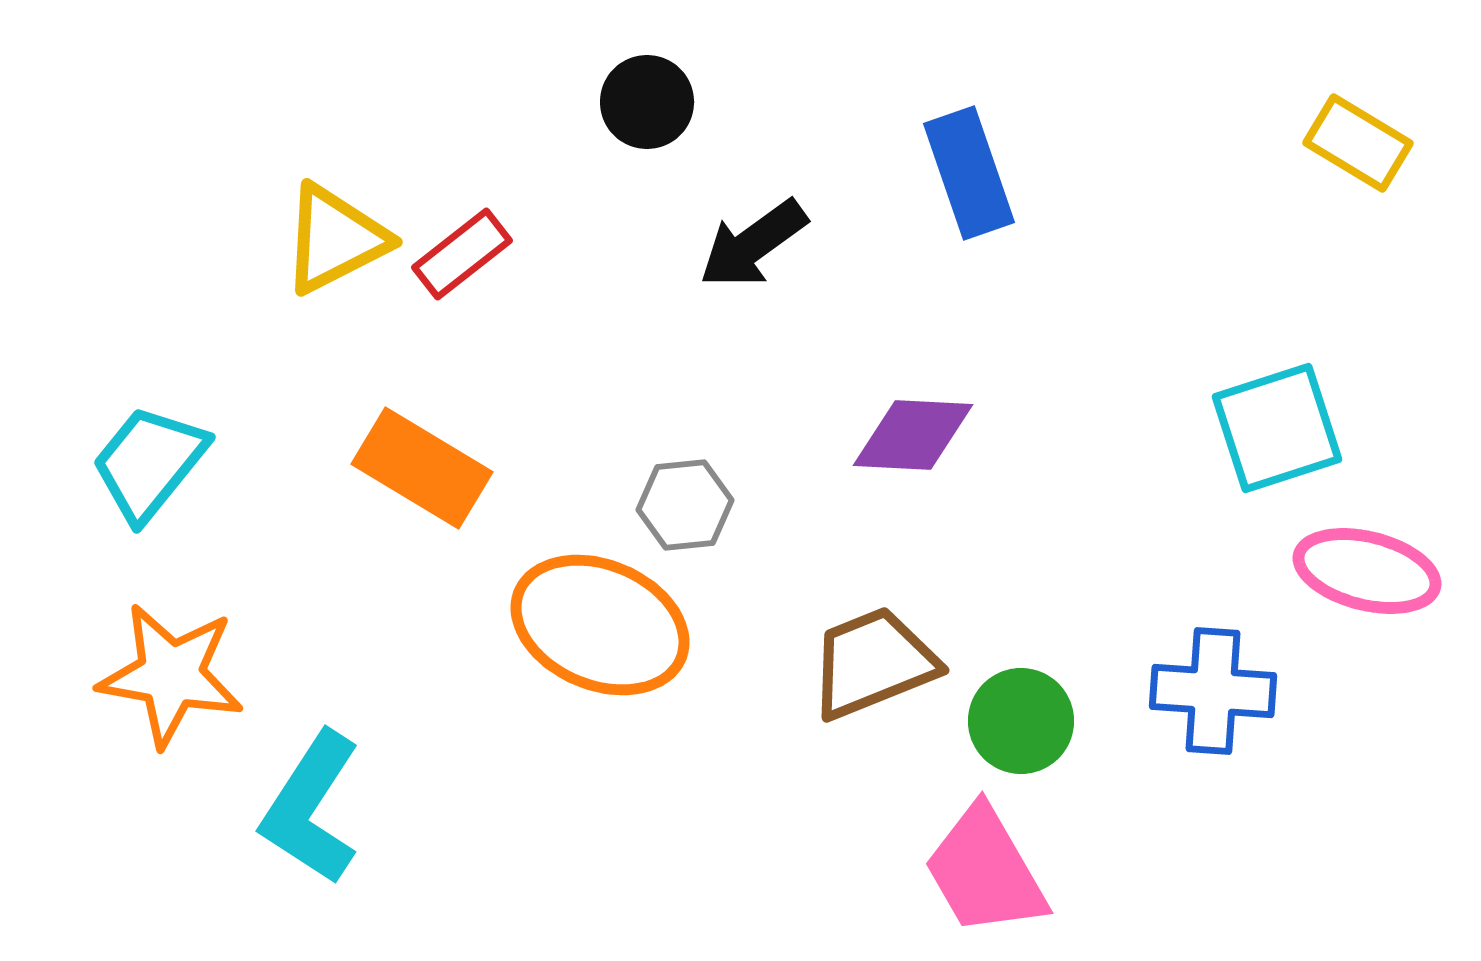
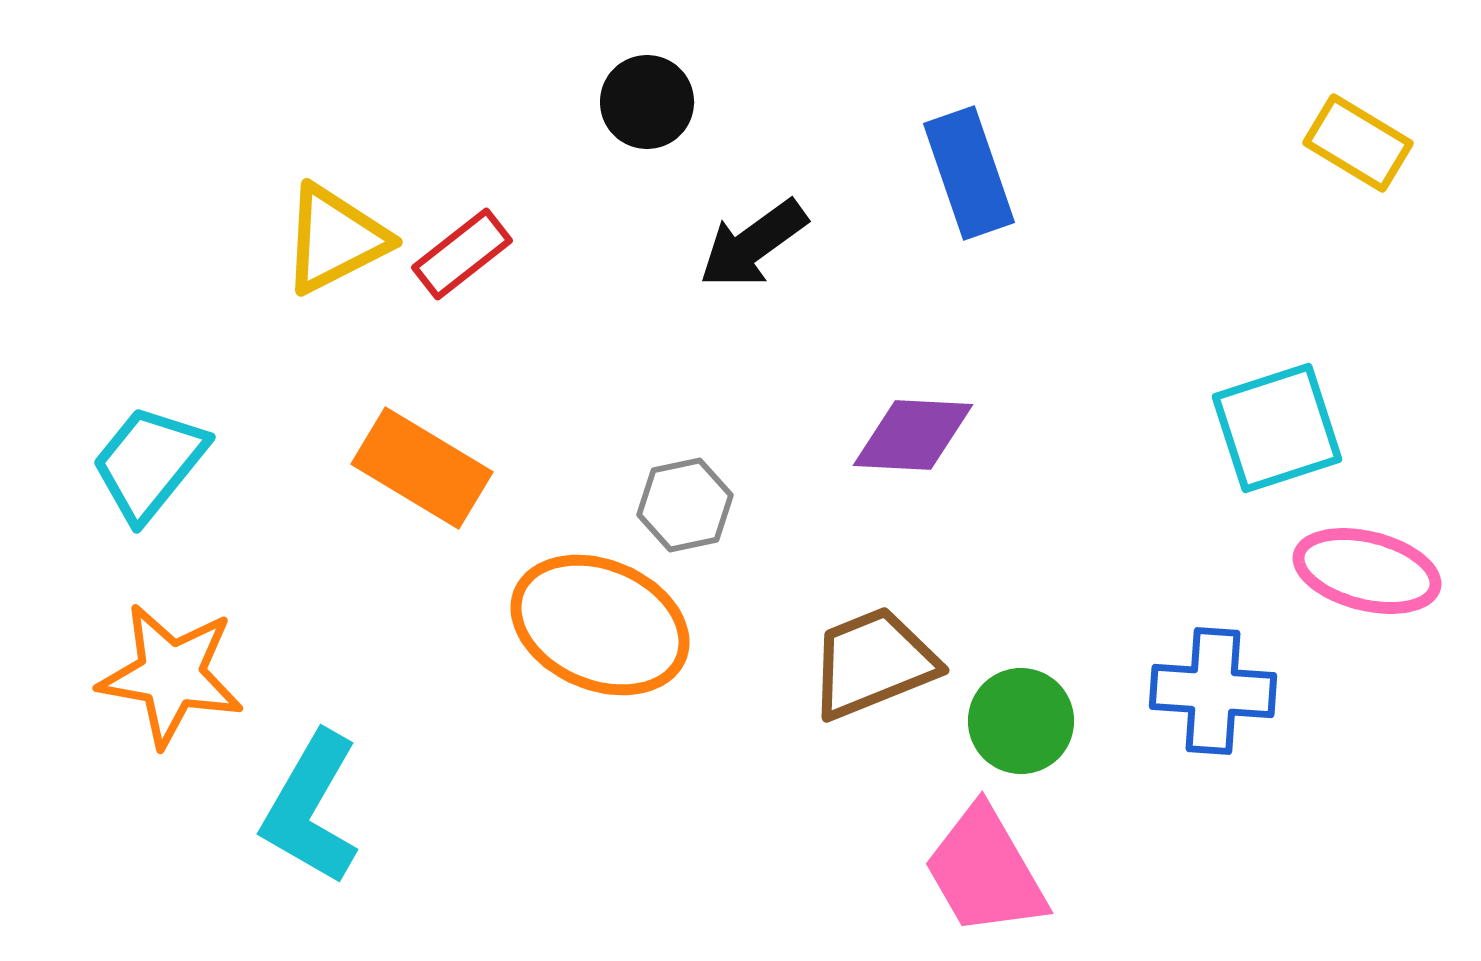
gray hexagon: rotated 6 degrees counterclockwise
cyan L-shape: rotated 3 degrees counterclockwise
